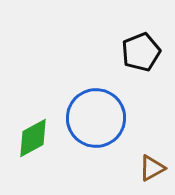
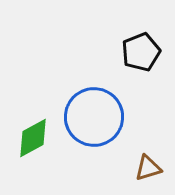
blue circle: moved 2 px left, 1 px up
brown triangle: moved 4 px left; rotated 12 degrees clockwise
